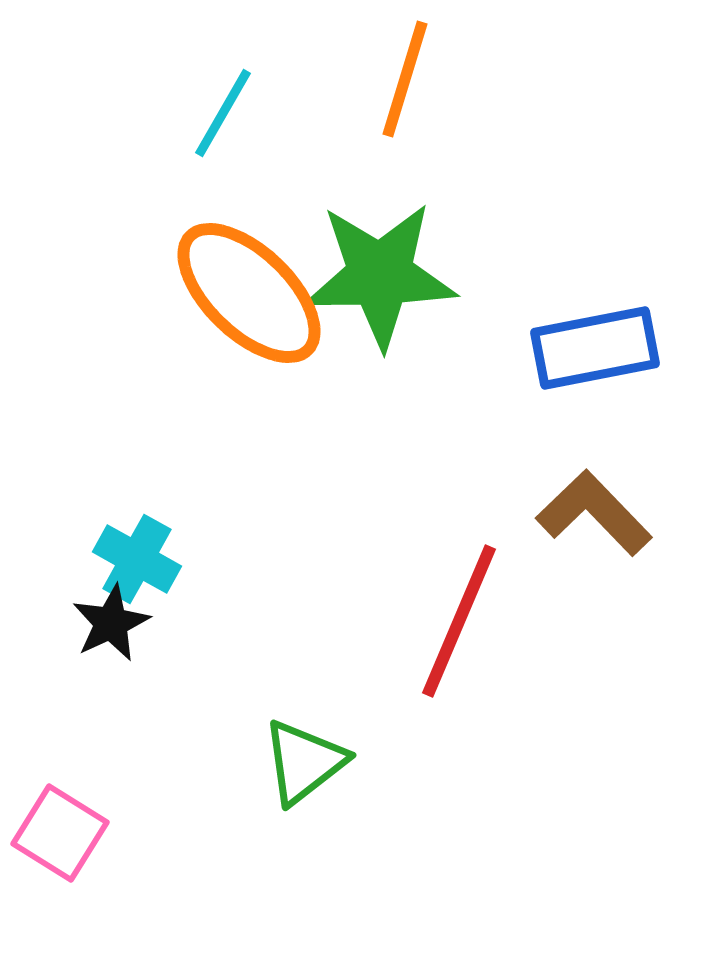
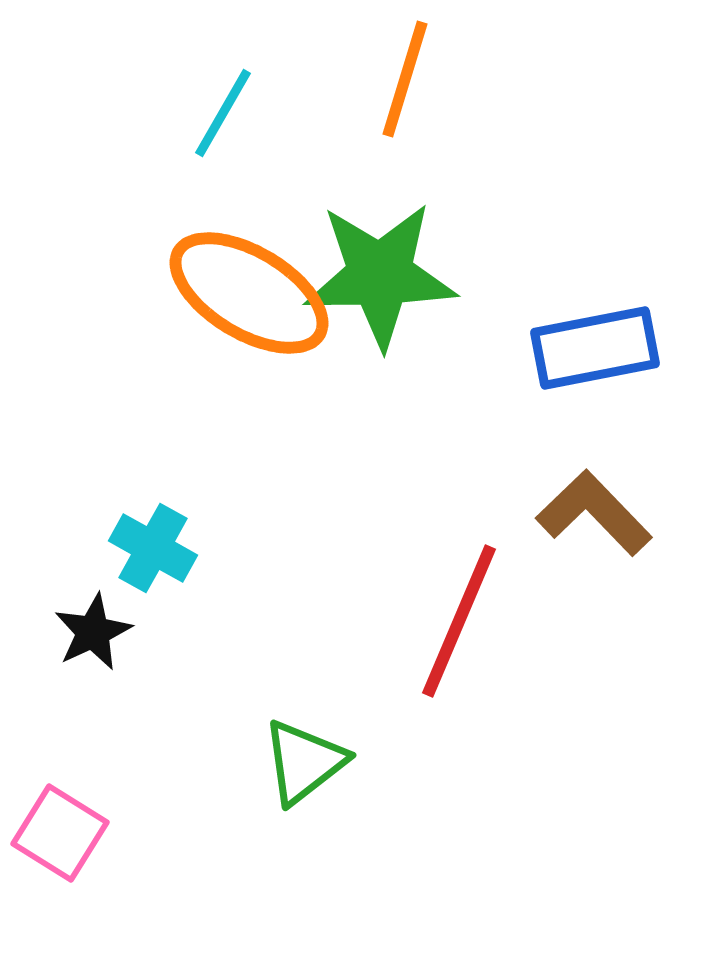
orange ellipse: rotated 13 degrees counterclockwise
cyan cross: moved 16 px right, 11 px up
black star: moved 18 px left, 9 px down
